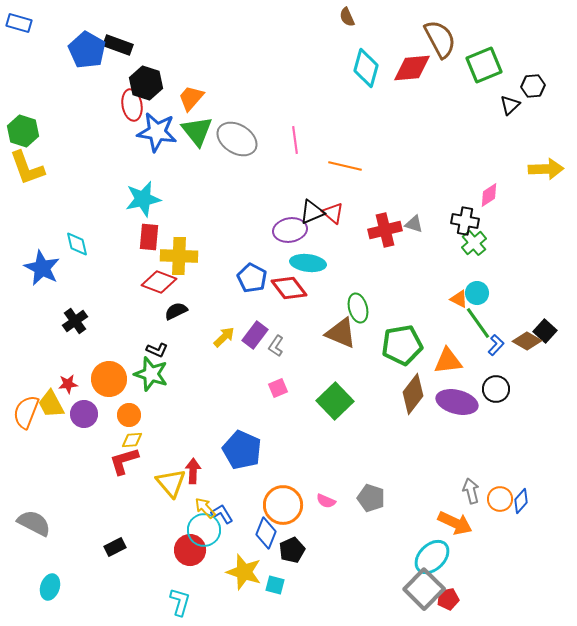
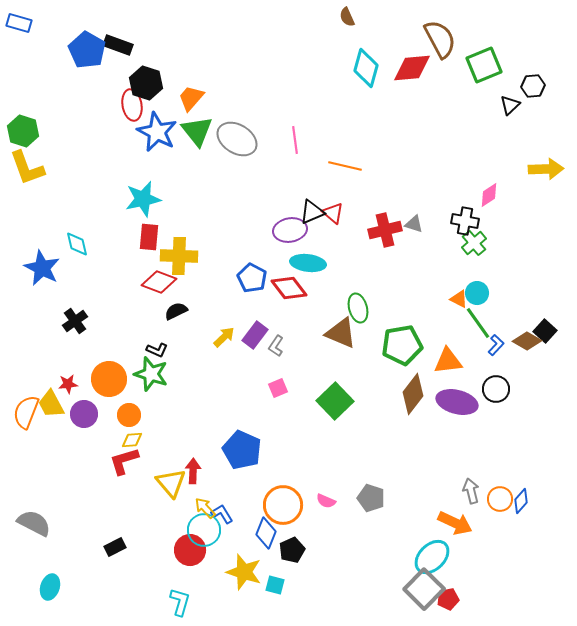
blue star at (157, 132): rotated 18 degrees clockwise
